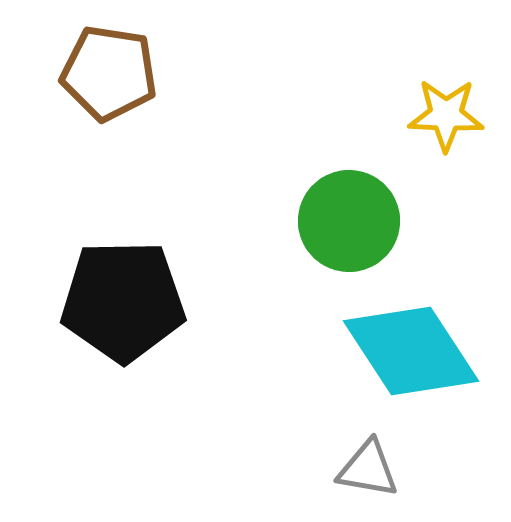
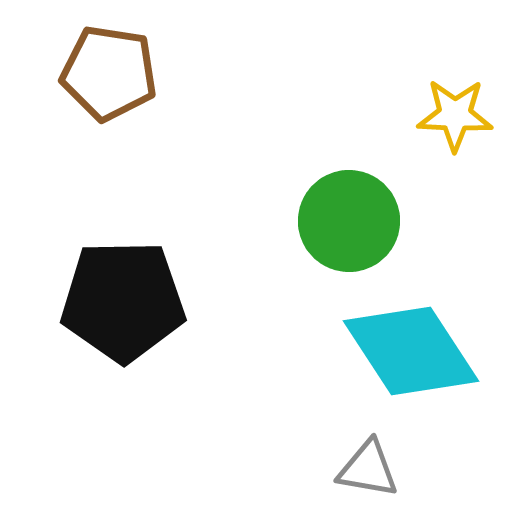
yellow star: moved 9 px right
